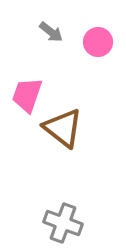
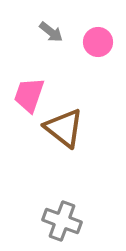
pink trapezoid: moved 2 px right
brown triangle: moved 1 px right
gray cross: moved 1 px left, 2 px up
